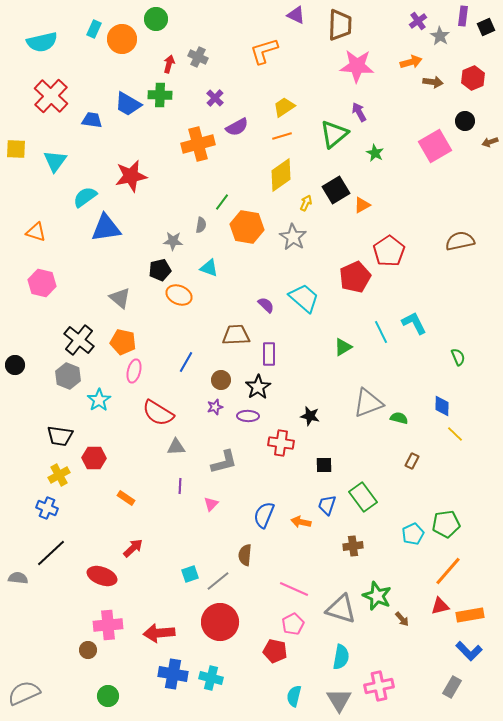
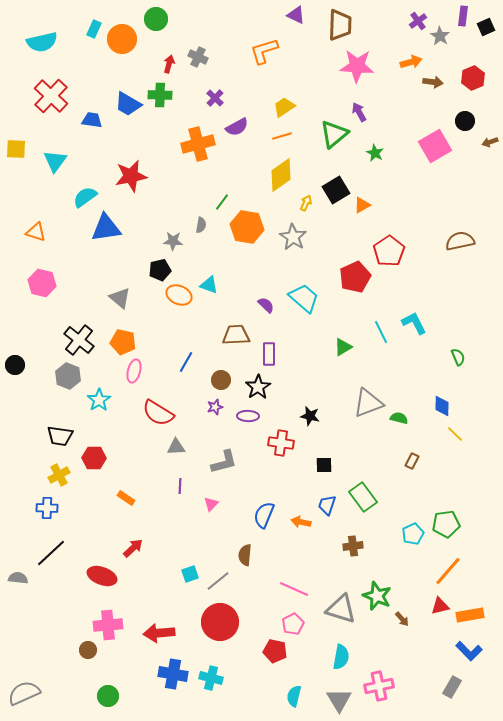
cyan triangle at (209, 268): moved 17 px down
blue cross at (47, 508): rotated 20 degrees counterclockwise
